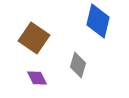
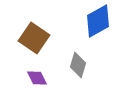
blue diamond: rotated 48 degrees clockwise
